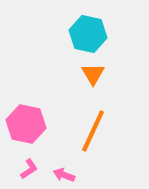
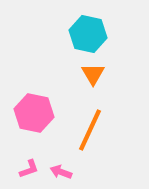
pink hexagon: moved 8 px right, 11 px up
orange line: moved 3 px left, 1 px up
pink L-shape: rotated 15 degrees clockwise
pink arrow: moved 3 px left, 3 px up
